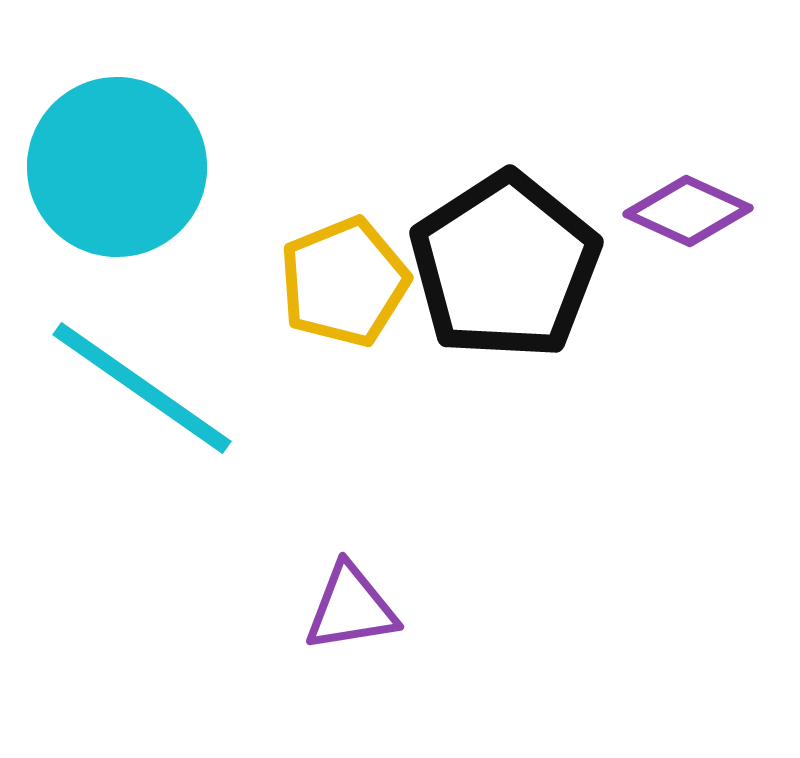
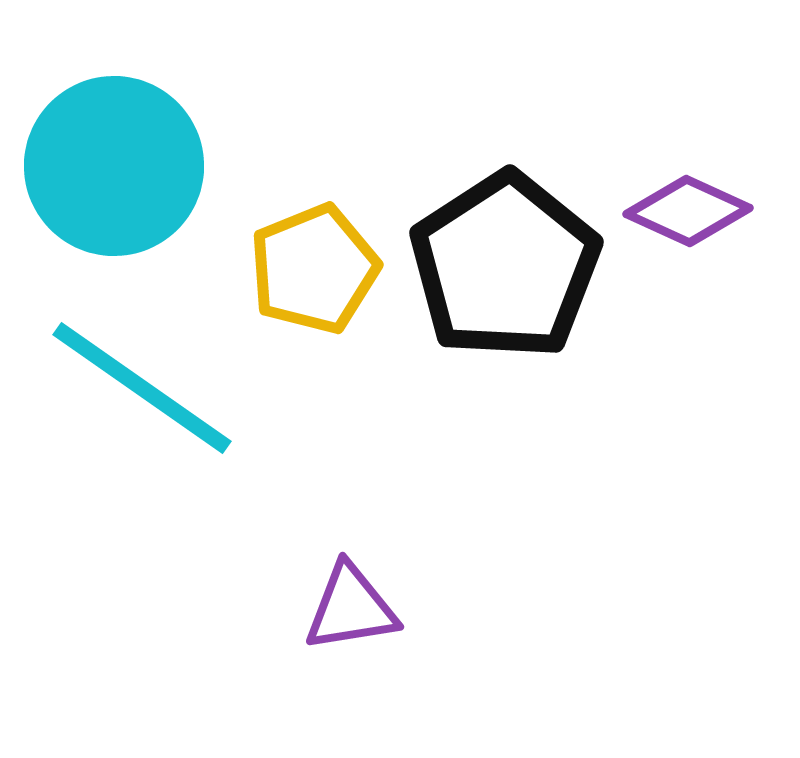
cyan circle: moved 3 px left, 1 px up
yellow pentagon: moved 30 px left, 13 px up
